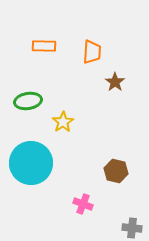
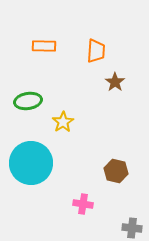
orange trapezoid: moved 4 px right, 1 px up
pink cross: rotated 12 degrees counterclockwise
